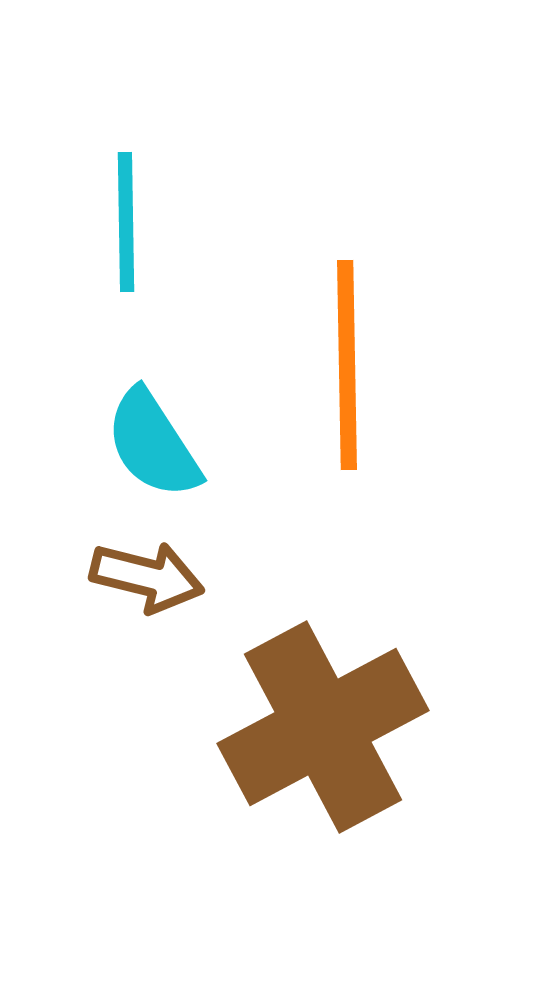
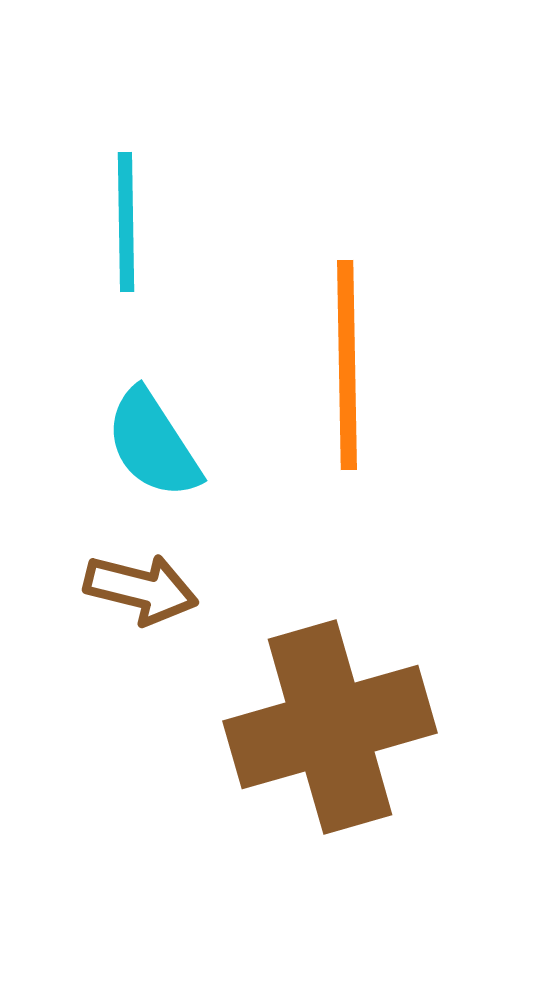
brown arrow: moved 6 px left, 12 px down
brown cross: moved 7 px right; rotated 12 degrees clockwise
